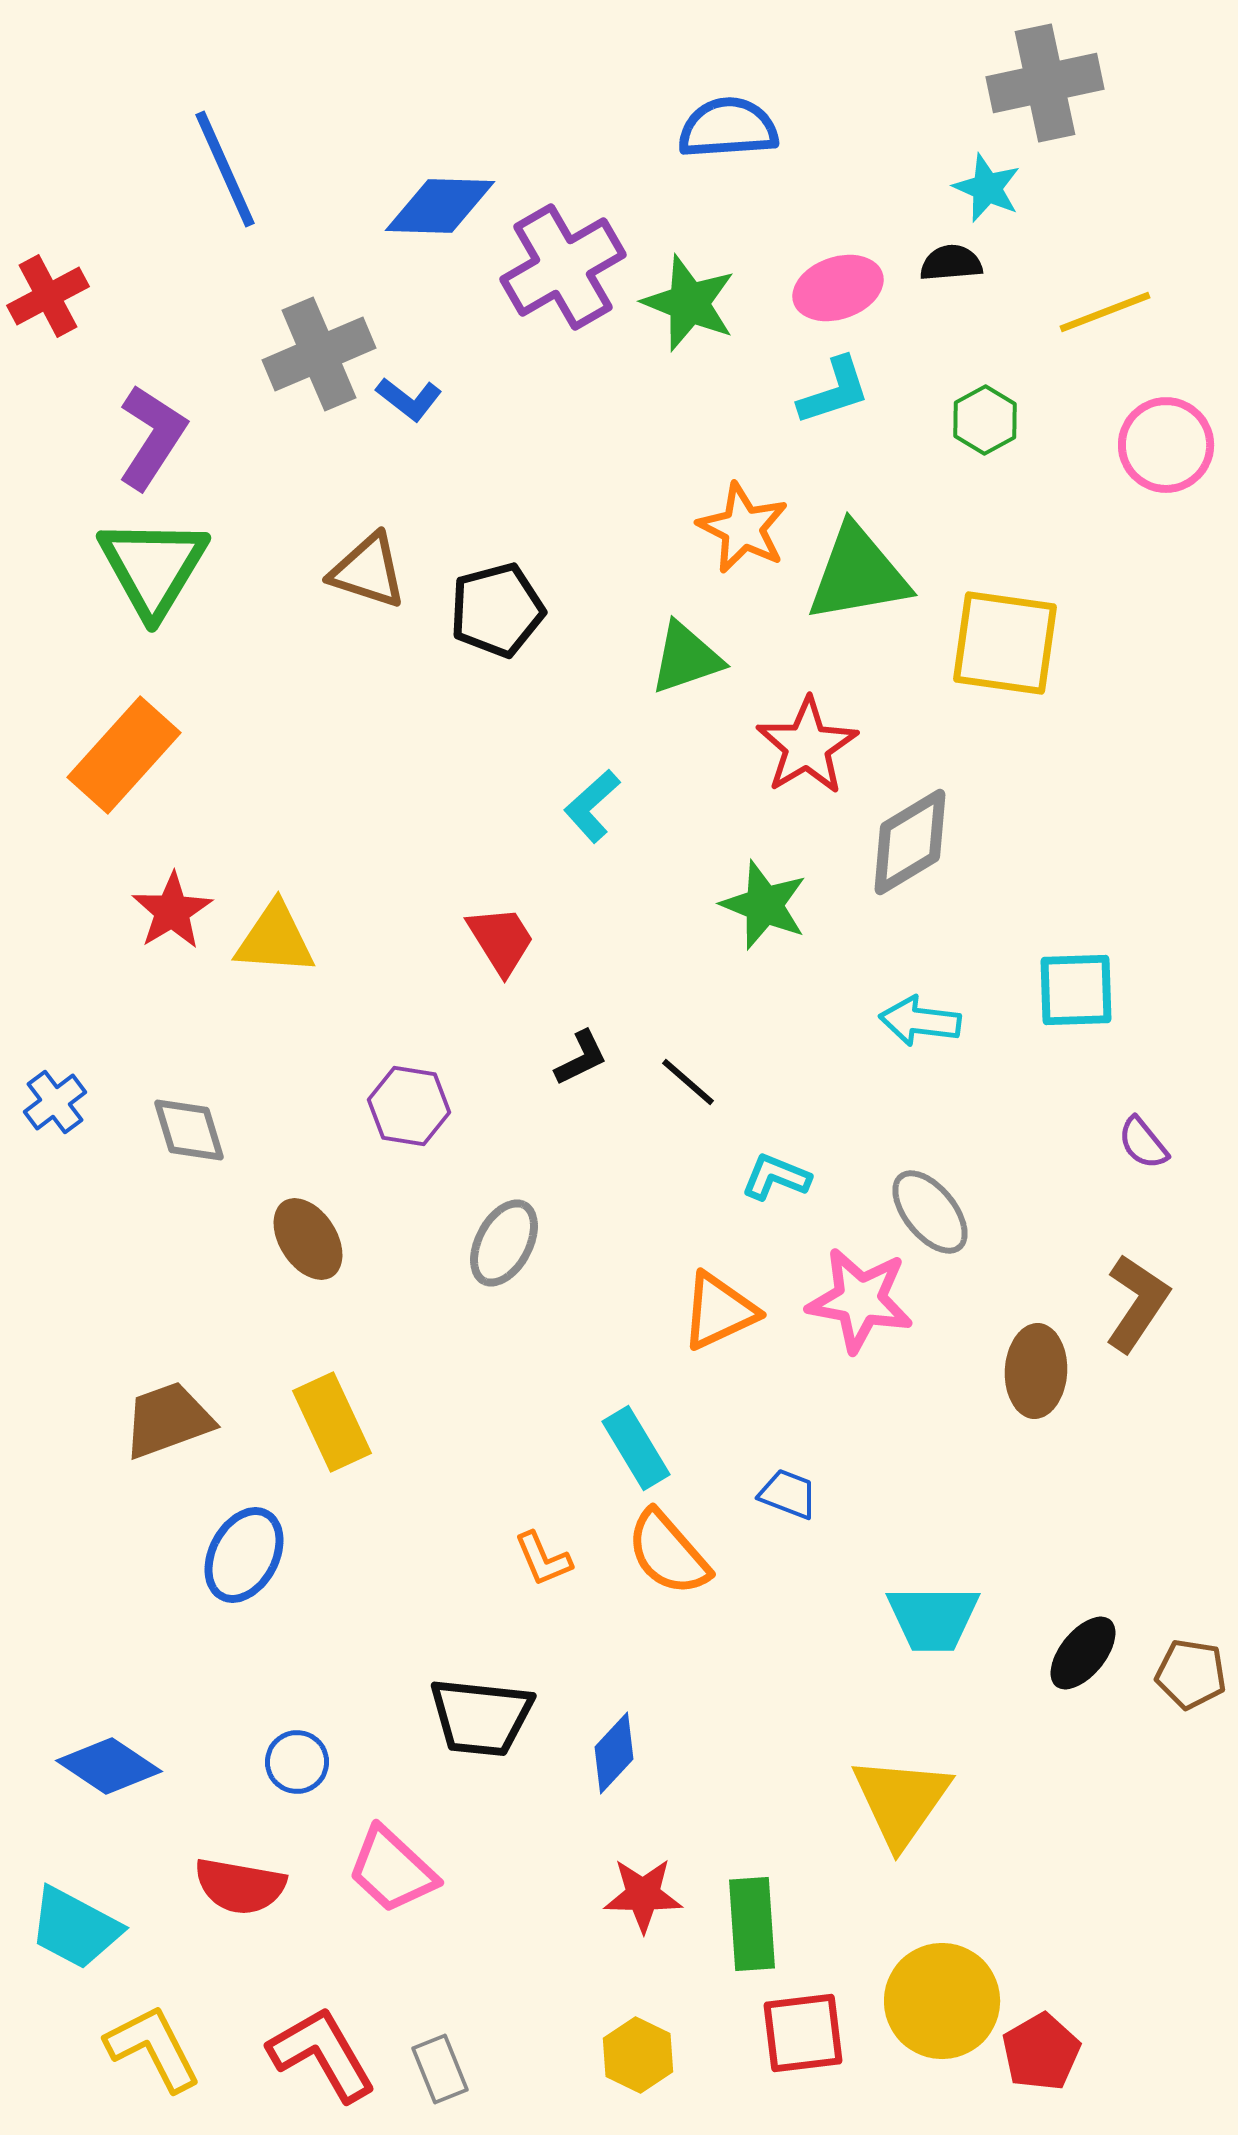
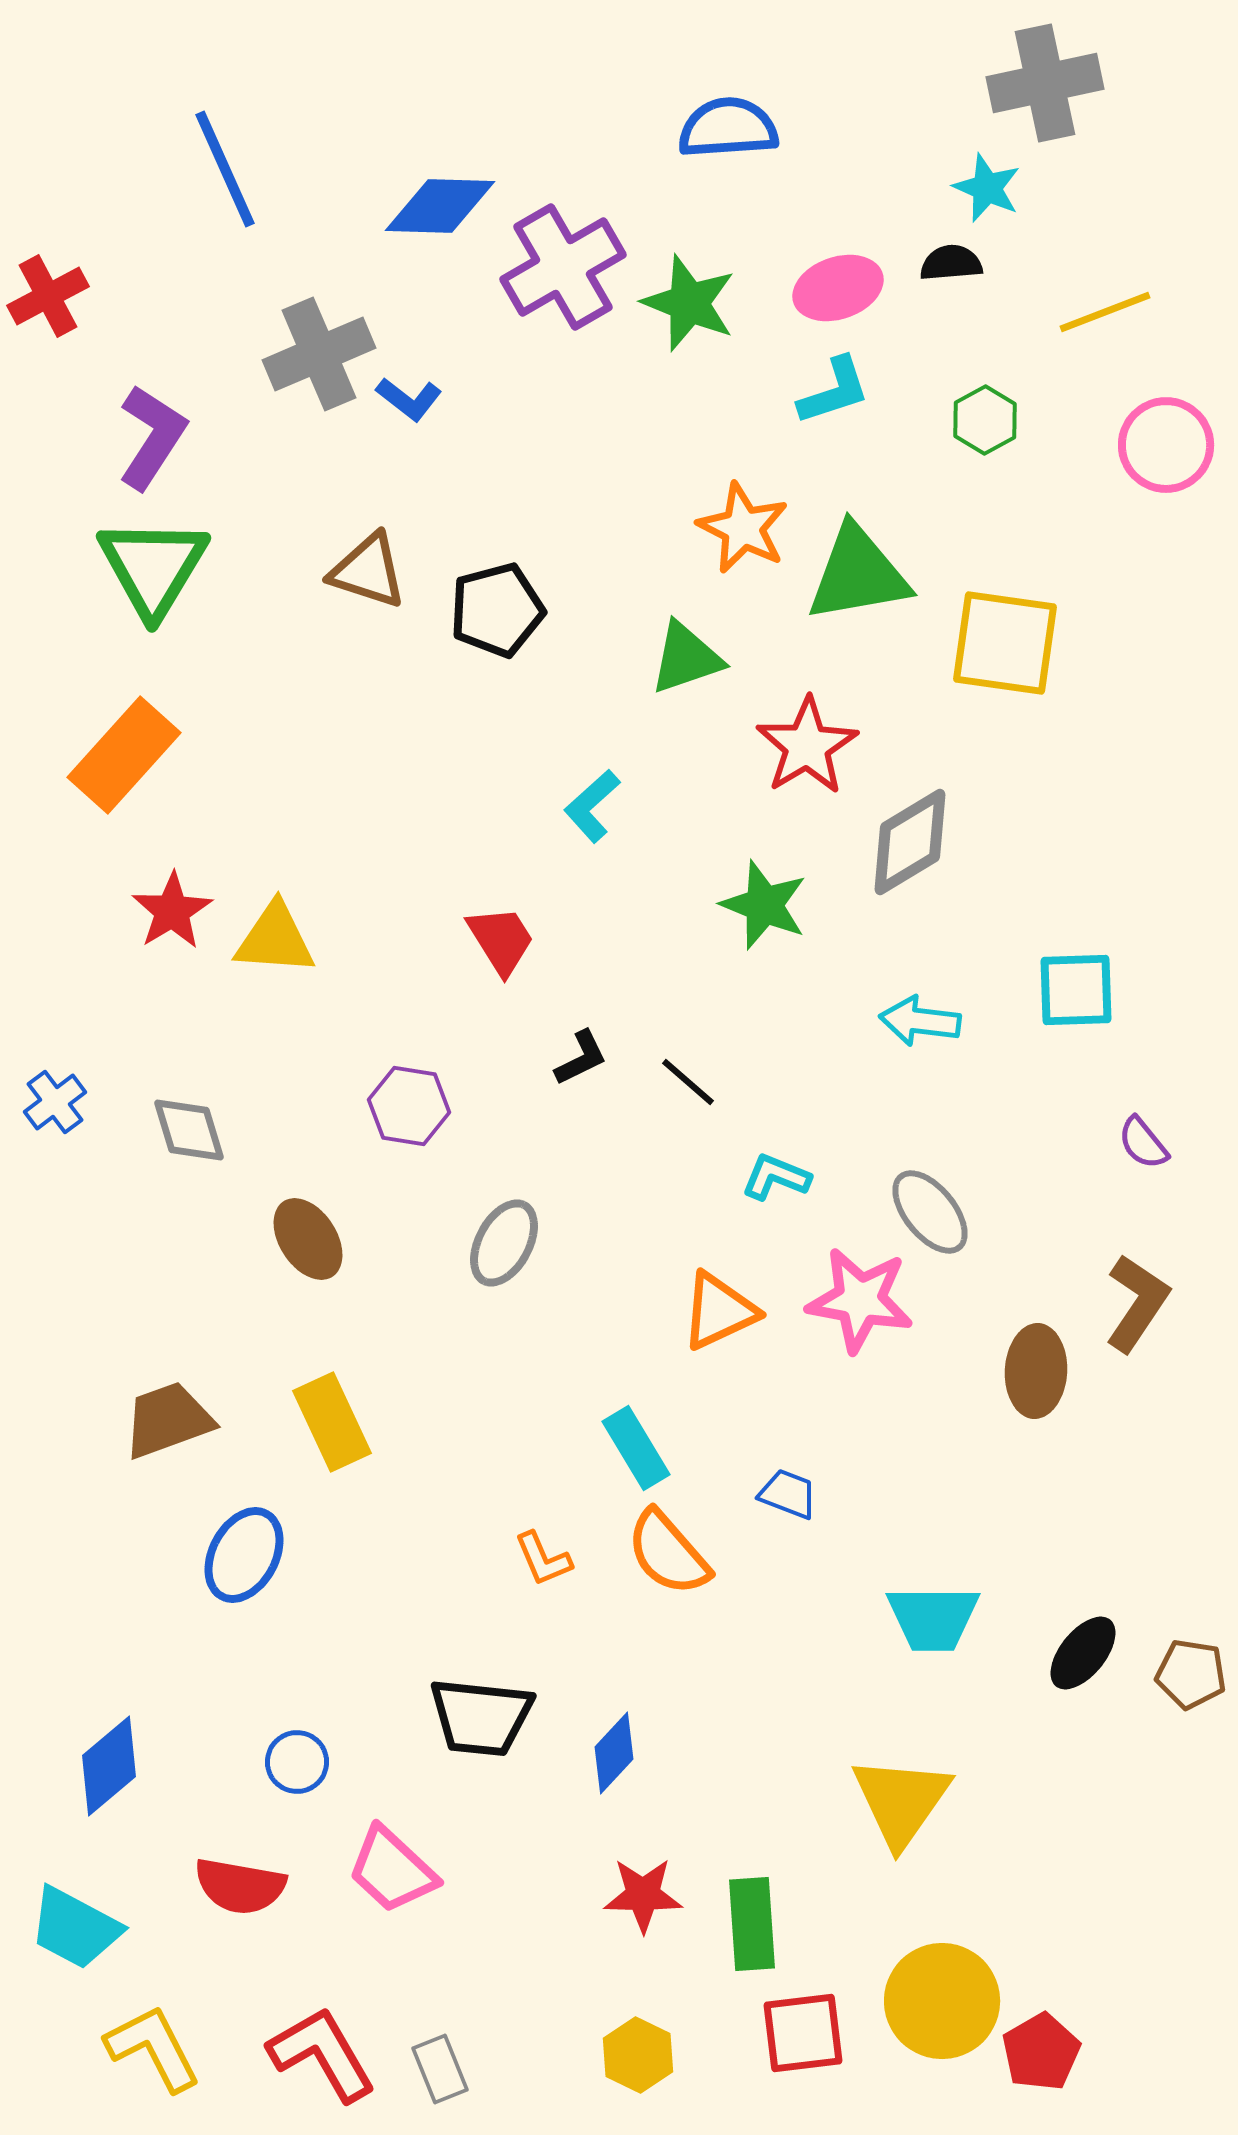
blue diamond at (109, 1766): rotated 74 degrees counterclockwise
